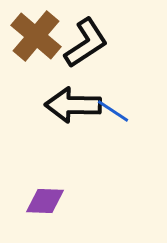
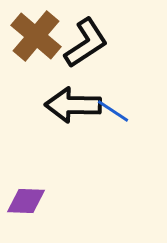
purple diamond: moved 19 px left
